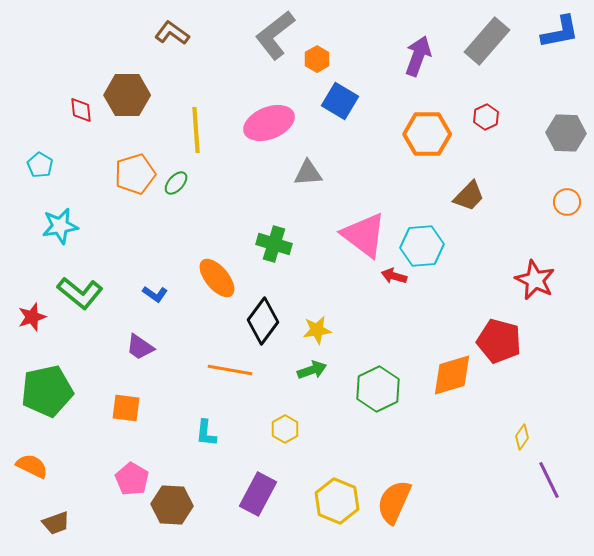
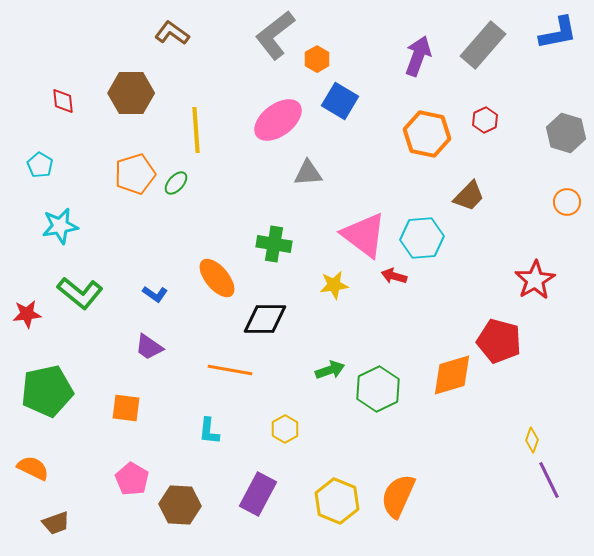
blue L-shape at (560, 32): moved 2 px left, 1 px down
gray rectangle at (487, 41): moved 4 px left, 4 px down
brown hexagon at (127, 95): moved 4 px right, 2 px up
red diamond at (81, 110): moved 18 px left, 9 px up
red hexagon at (486, 117): moved 1 px left, 3 px down
pink ellipse at (269, 123): moved 9 px right, 3 px up; rotated 15 degrees counterclockwise
gray hexagon at (566, 133): rotated 15 degrees clockwise
orange hexagon at (427, 134): rotated 12 degrees clockwise
green cross at (274, 244): rotated 8 degrees counterclockwise
cyan hexagon at (422, 246): moved 8 px up
red star at (535, 280): rotated 15 degrees clockwise
red star at (32, 317): moved 5 px left, 3 px up; rotated 12 degrees clockwise
black diamond at (263, 321): moved 2 px right, 2 px up; rotated 54 degrees clockwise
yellow star at (317, 330): moved 17 px right, 45 px up
purple trapezoid at (140, 347): moved 9 px right
green arrow at (312, 370): moved 18 px right
cyan L-shape at (206, 433): moved 3 px right, 2 px up
yellow diamond at (522, 437): moved 10 px right, 3 px down; rotated 15 degrees counterclockwise
orange semicircle at (32, 466): moved 1 px right, 2 px down
orange semicircle at (394, 502): moved 4 px right, 6 px up
brown hexagon at (172, 505): moved 8 px right
